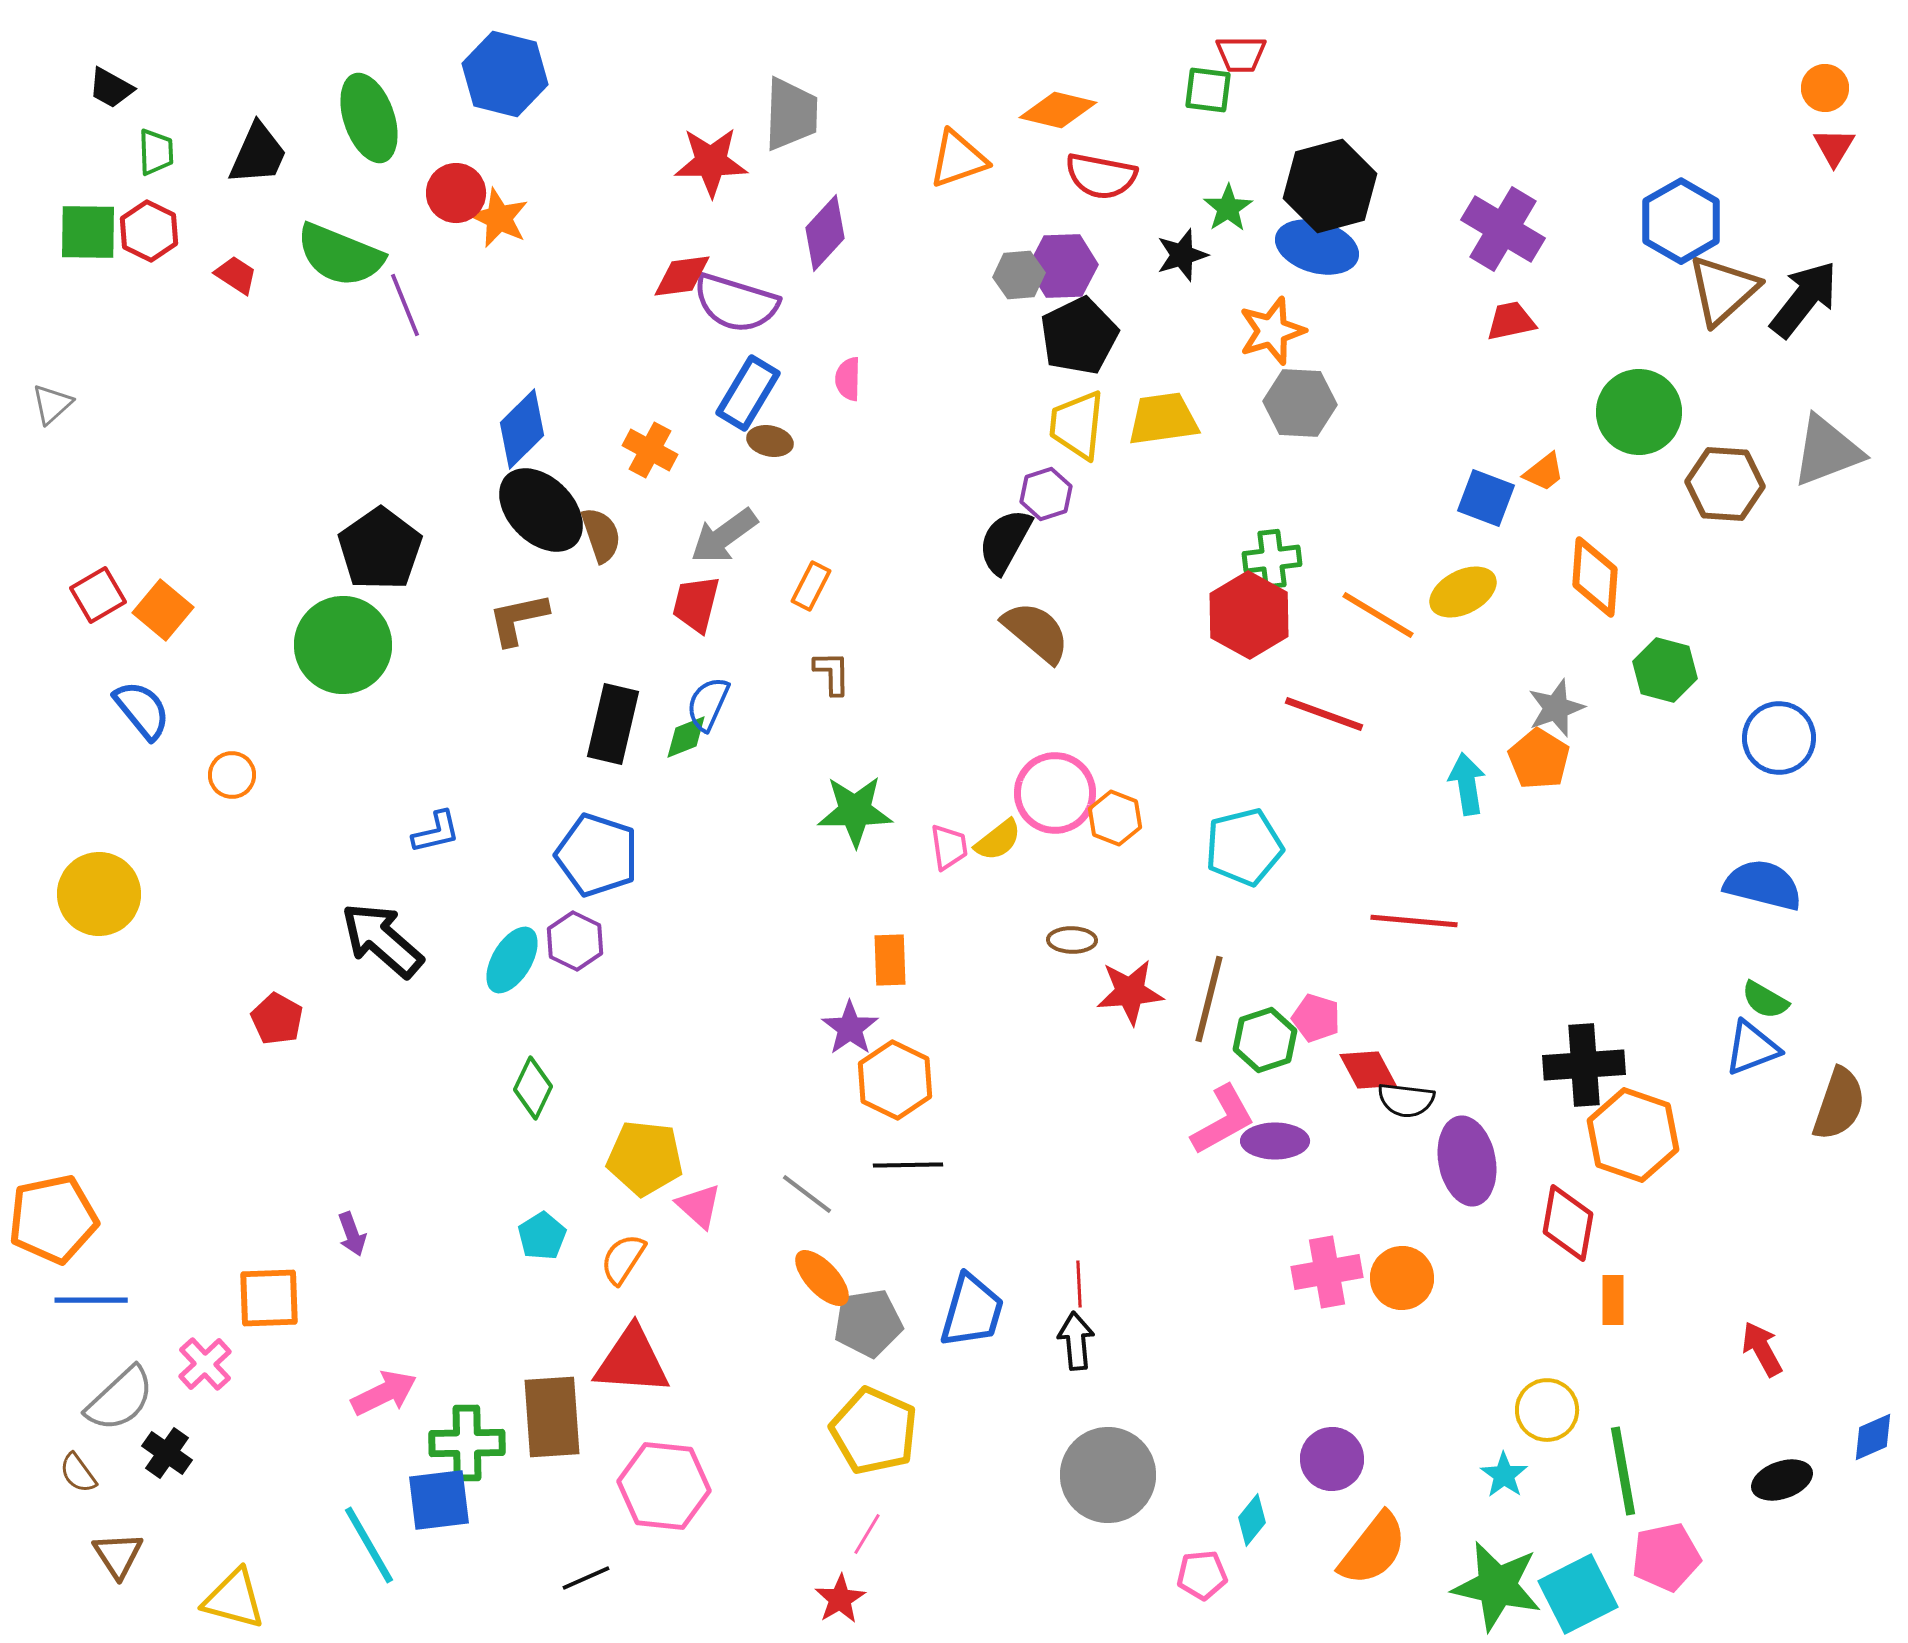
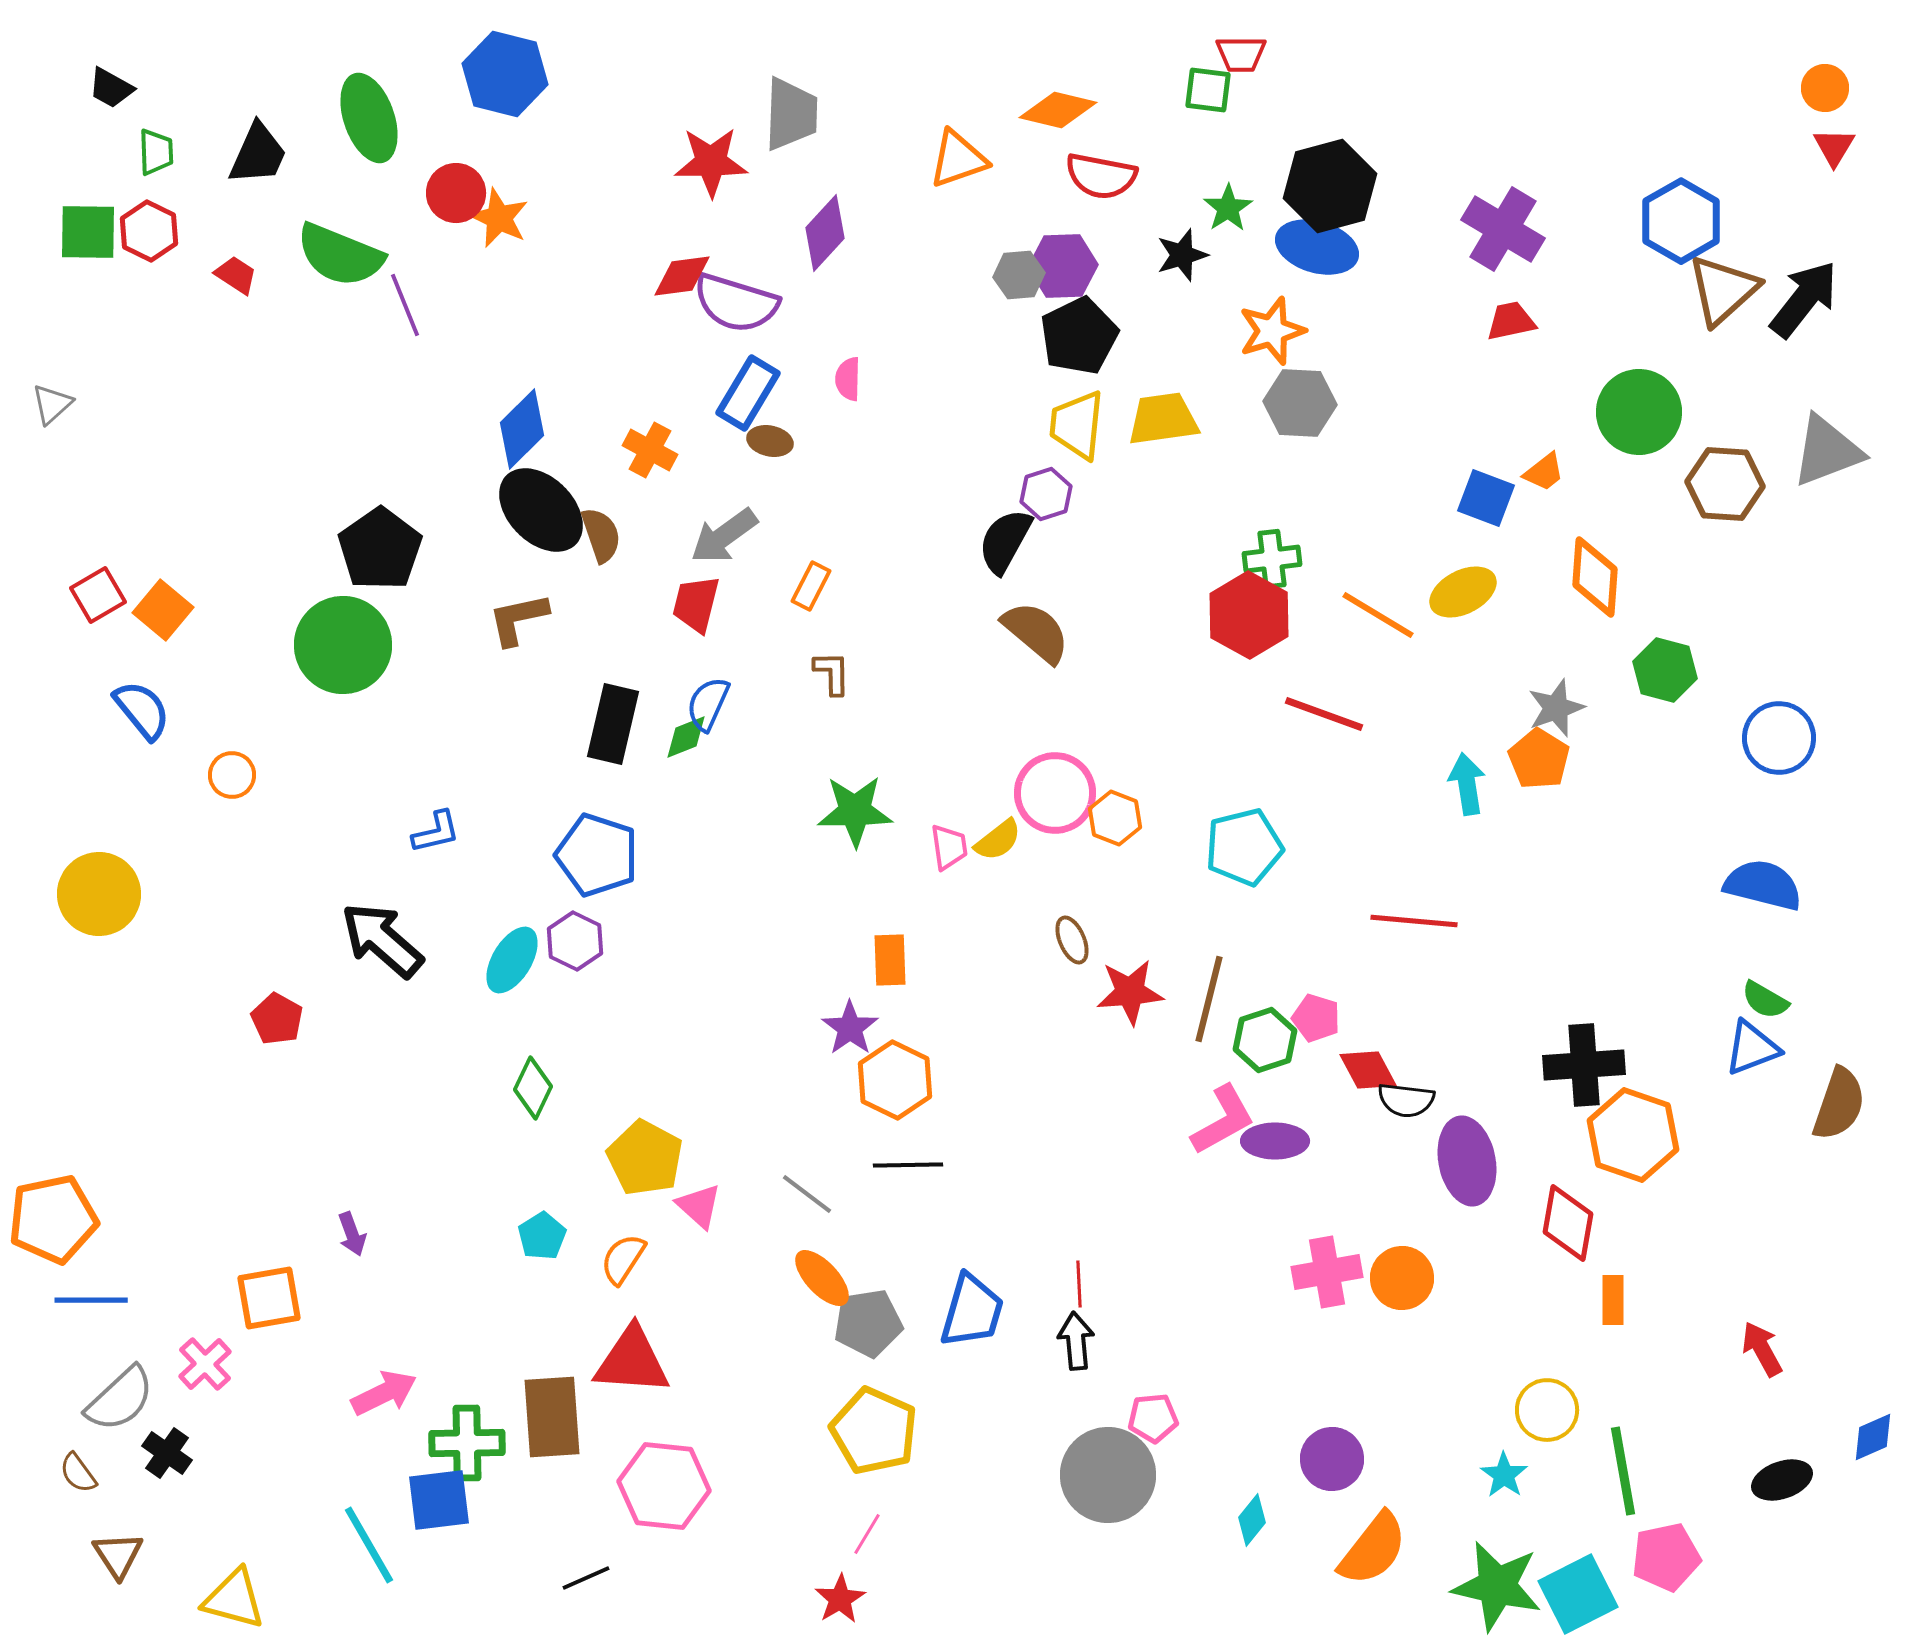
brown ellipse at (1072, 940): rotated 66 degrees clockwise
yellow pentagon at (645, 1158): rotated 22 degrees clockwise
orange square at (269, 1298): rotated 8 degrees counterclockwise
pink pentagon at (1202, 1575): moved 49 px left, 157 px up
